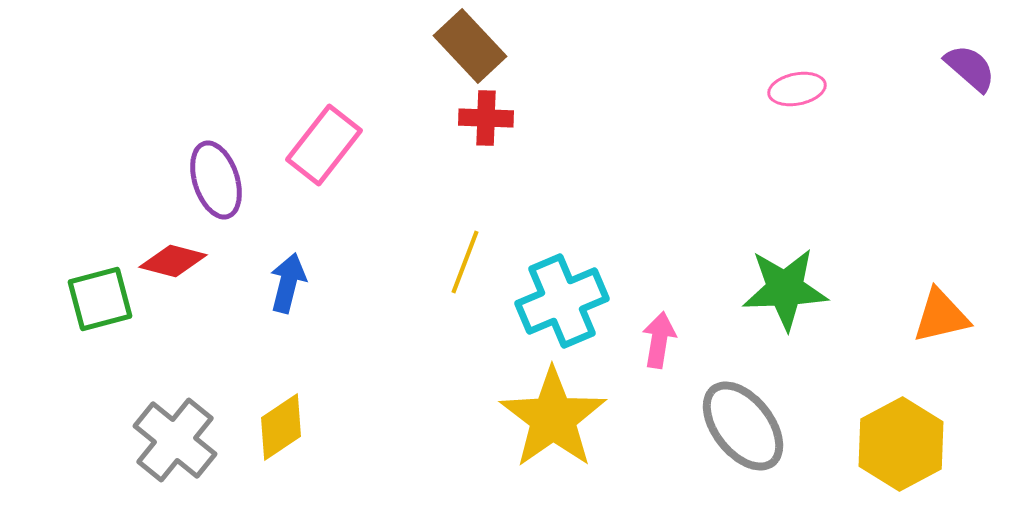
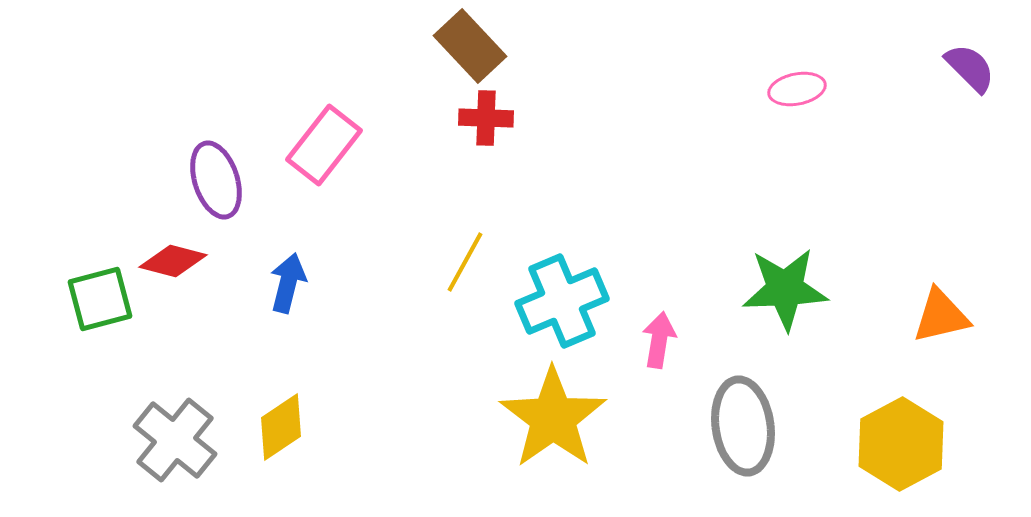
purple semicircle: rotated 4 degrees clockwise
yellow line: rotated 8 degrees clockwise
gray ellipse: rotated 30 degrees clockwise
